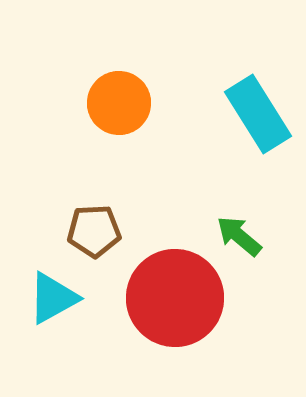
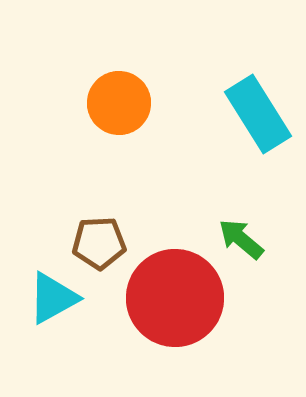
brown pentagon: moved 5 px right, 12 px down
green arrow: moved 2 px right, 3 px down
